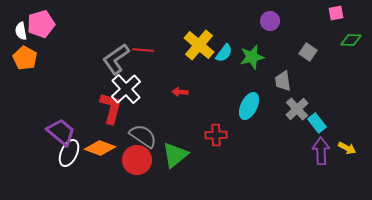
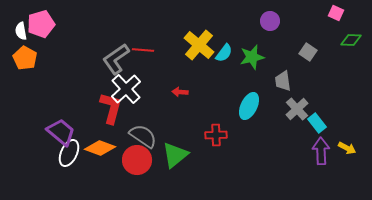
pink square: rotated 35 degrees clockwise
